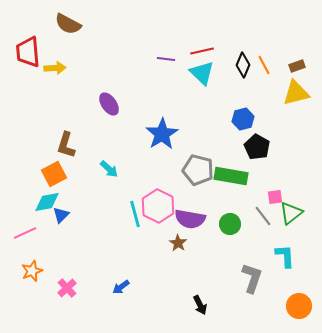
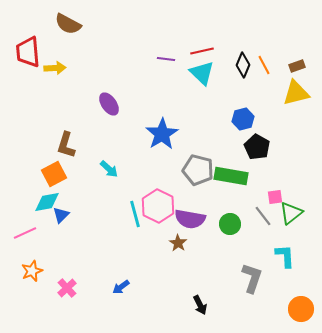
orange circle: moved 2 px right, 3 px down
